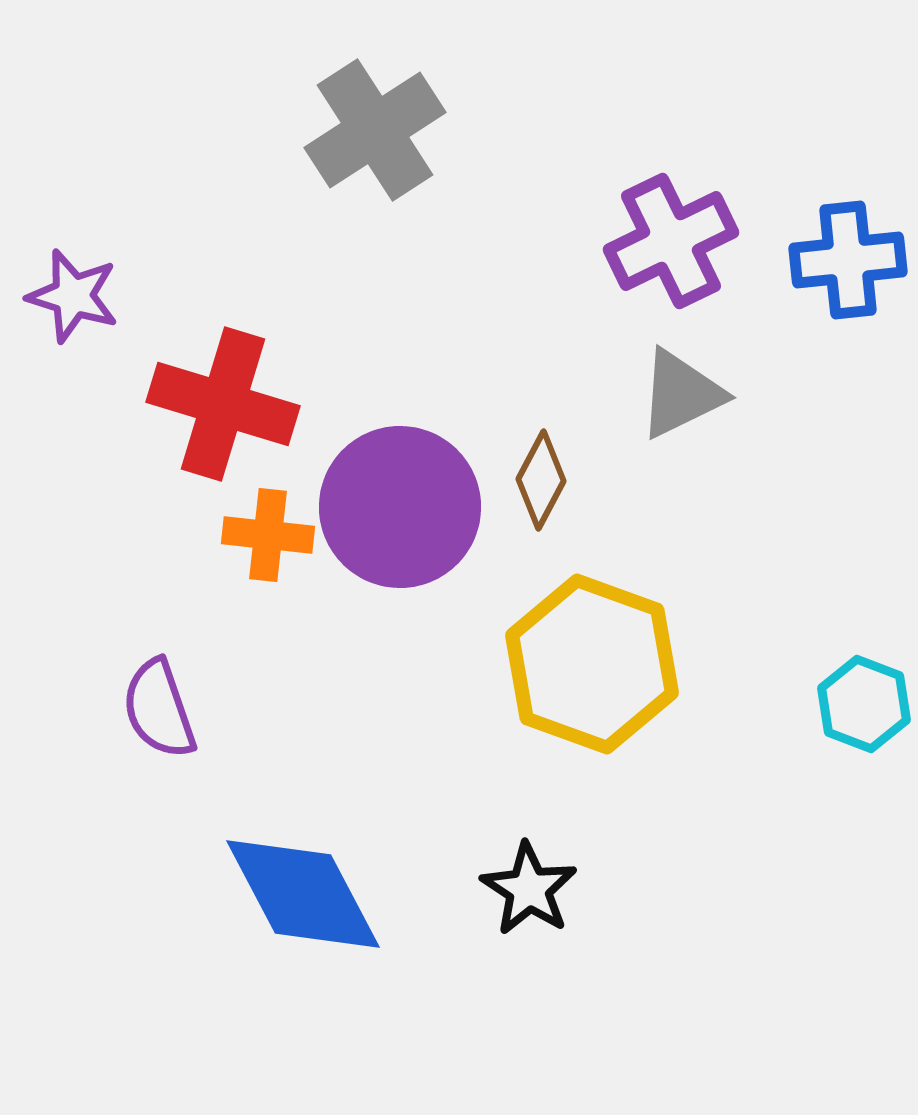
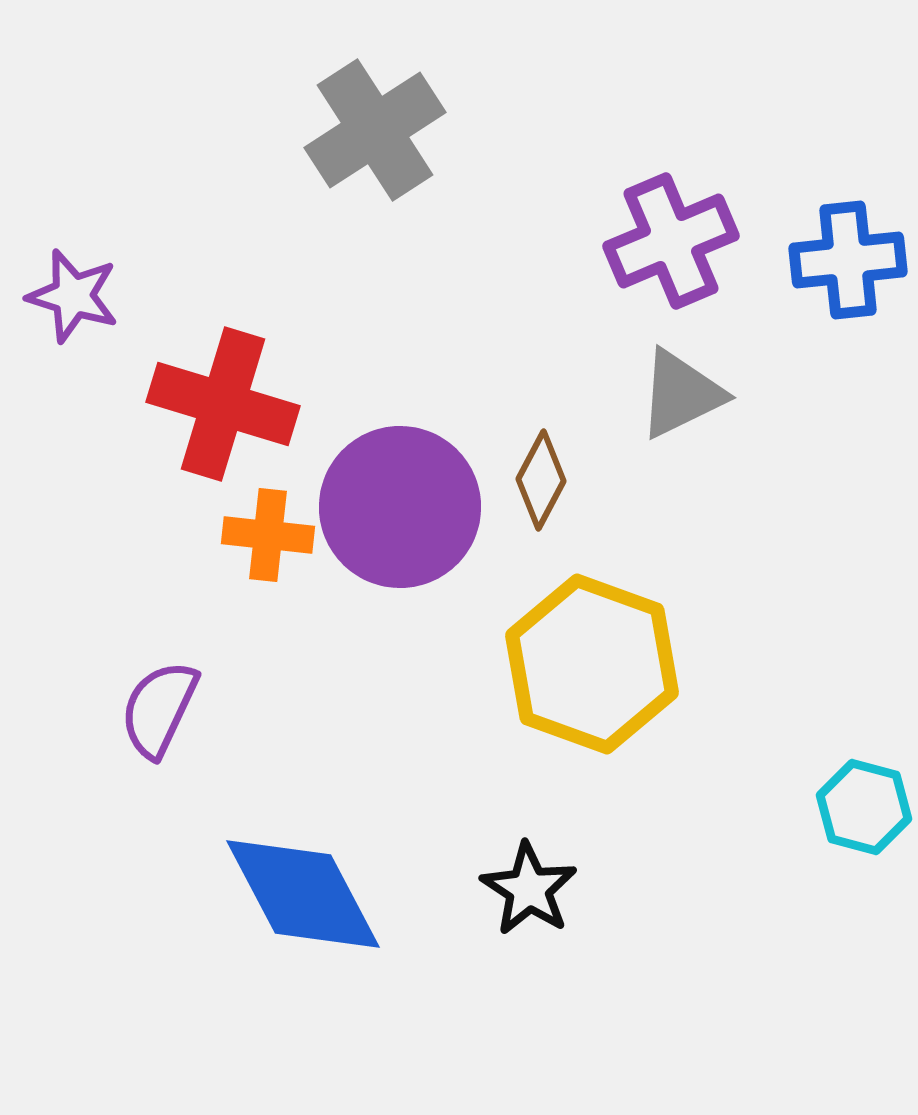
purple cross: rotated 3 degrees clockwise
cyan hexagon: moved 103 px down; rotated 6 degrees counterclockwise
purple semicircle: rotated 44 degrees clockwise
